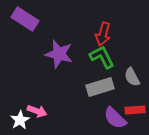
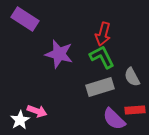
purple semicircle: moved 1 px left, 1 px down
